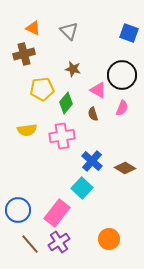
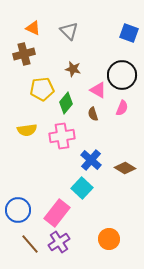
blue cross: moved 1 px left, 1 px up
